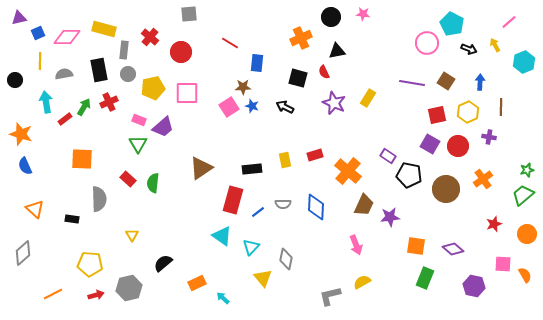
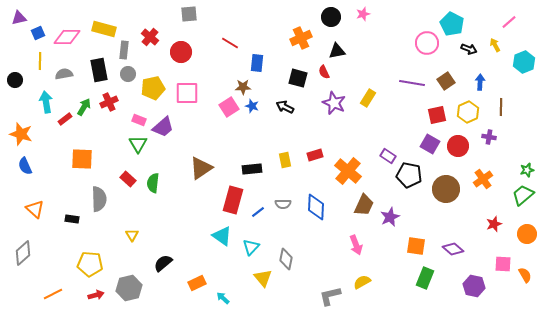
pink star at (363, 14): rotated 24 degrees counterclockwise
brown square at (446, 81): rotated 24 degrees clockwise
purple star at (390, 217): rotated 18 degrees counterclockwise
